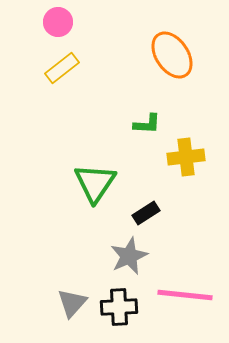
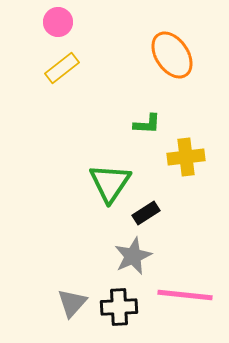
green triangle: moved 15 px right
gray star: moved 4 px right
